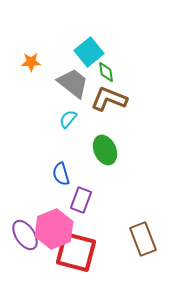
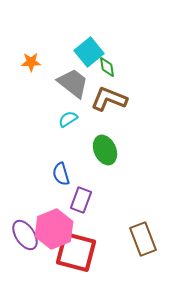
green diamond: moved 1 px right, 5 px up
cyan semicircle: rotated 18 degrees clockwise
